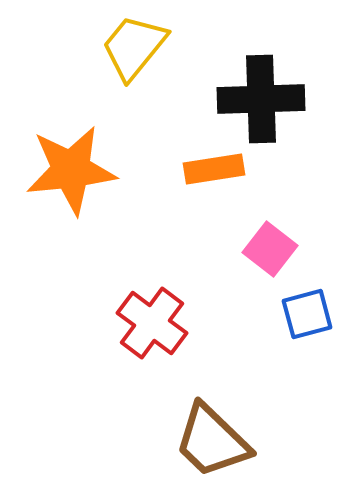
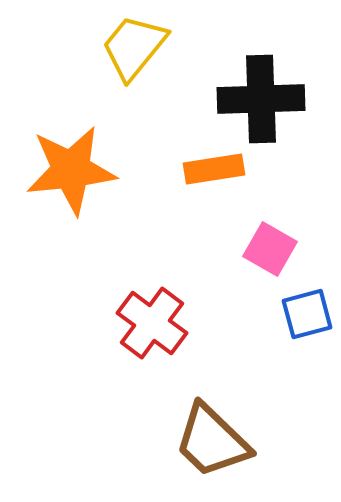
pink square: rotated 8 degrees counterclockwise
